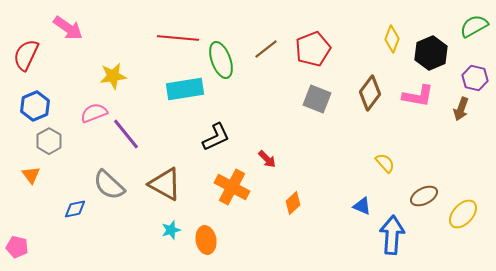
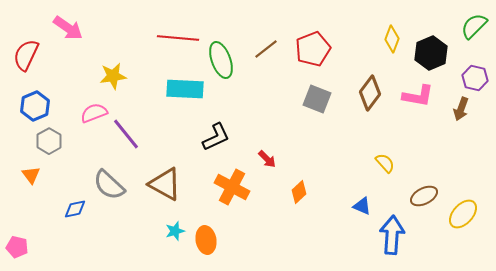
green semicircle: rotated 16 degrees counterclockwise
cyan rectangle: rotated 12 degrees clockwise
orange diamond: moved 6 px right, 11 px up
cyan star: moved 4 px right, 1 px down
